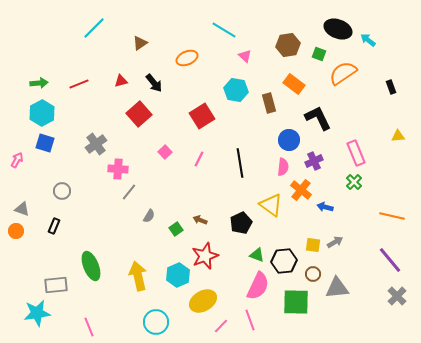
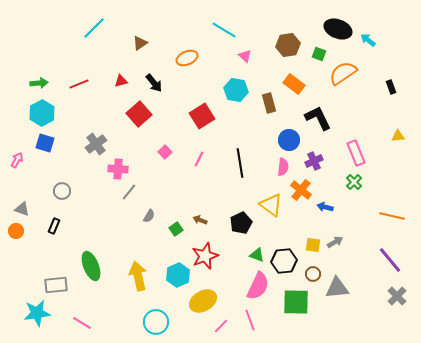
pink line at (89, 327): moved 7 px left, 4 px up; rotated 36 degrees counterclockwise
